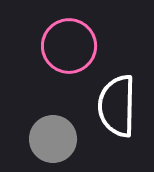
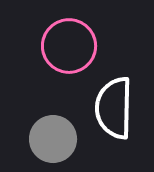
white semicircle: moved 3 px left, 2 px down
